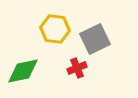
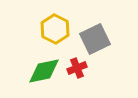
yellow hexagon: rotated 20 degrees clockwise
green diamond: moved 21 px right
